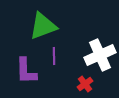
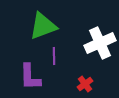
white cross: moved 12 px up
purple L-shape: moved 4 px right, 6 px down
